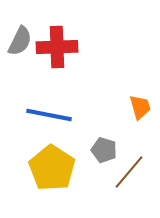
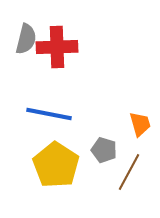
gray semicircle: moved 6 px right, 2 px up; rotated 12 degrees counterclockwise
orange trapezoid: moved 17 px down
blue line: moved 1 px up
yellow pentagon: moved 4 px right, 3 px up
brown line: rotated 12 degrees counterclockwise
